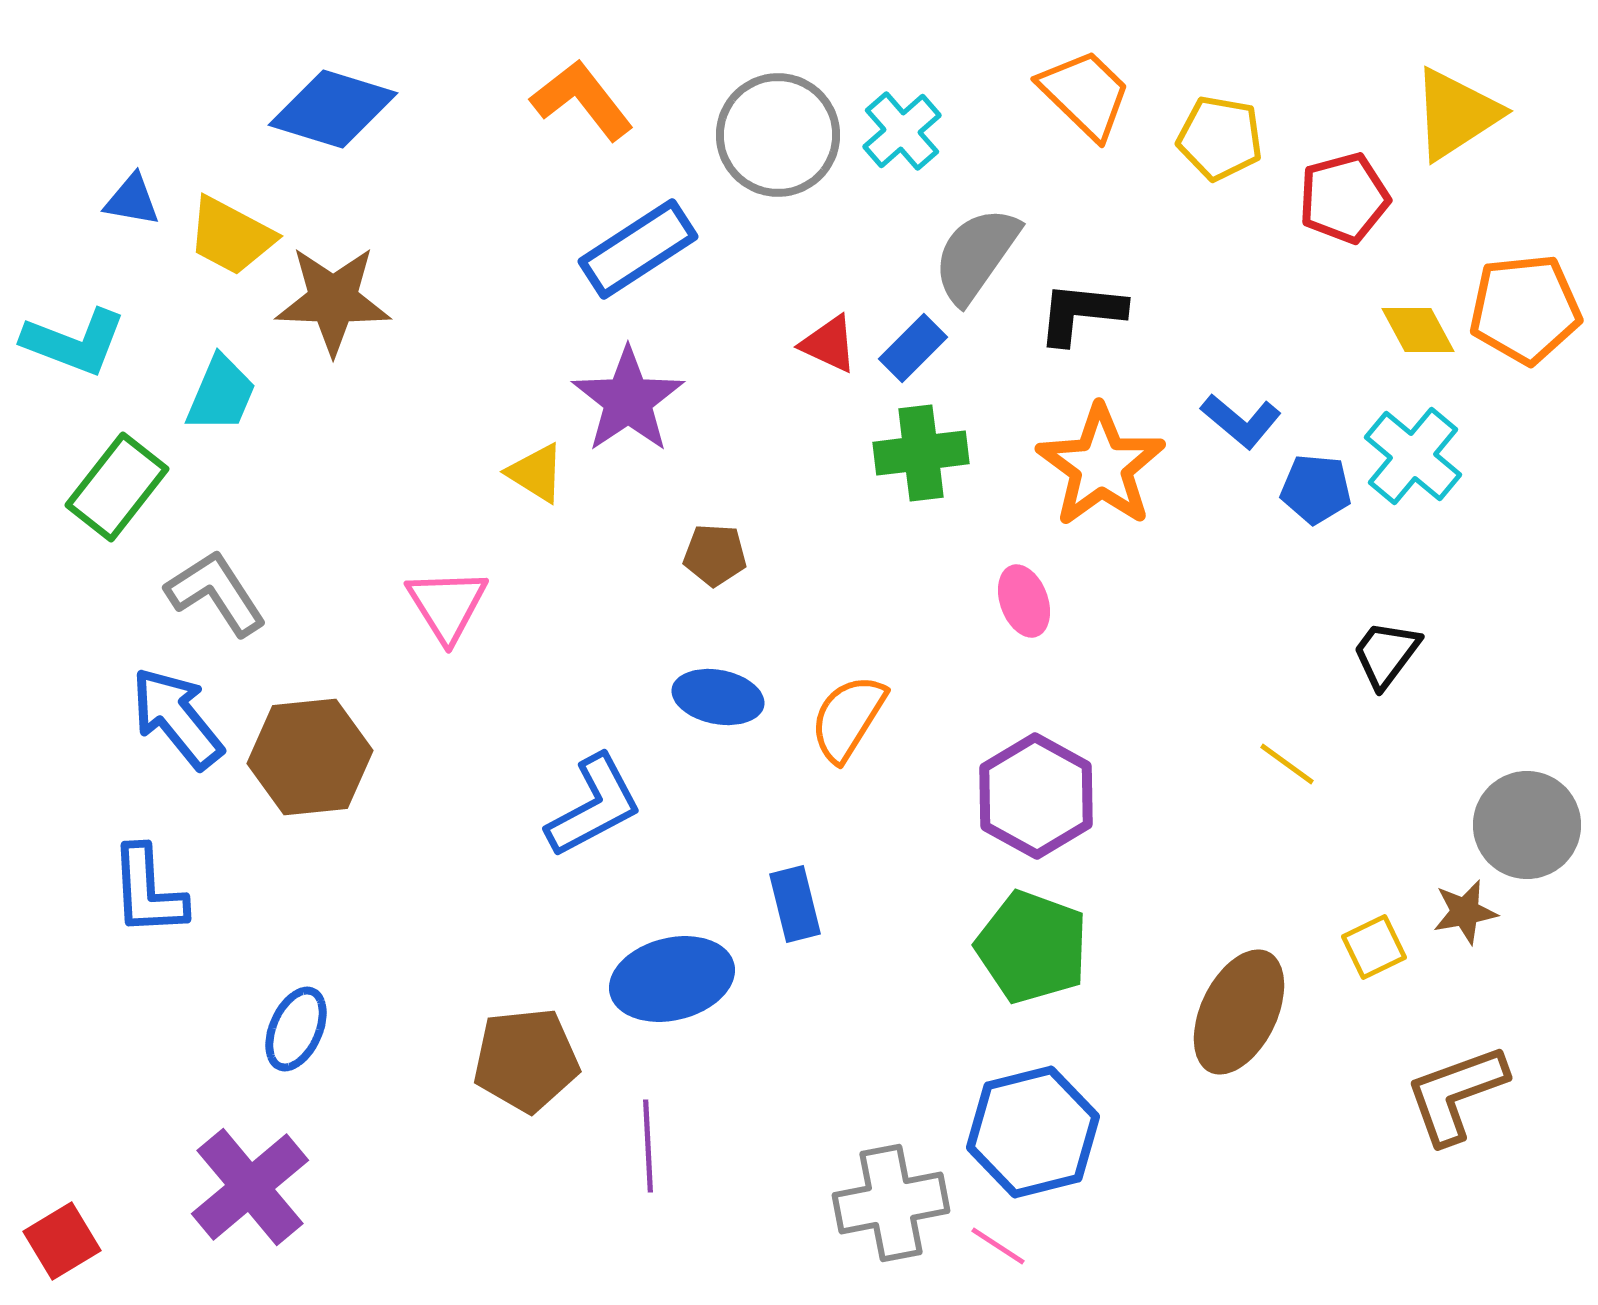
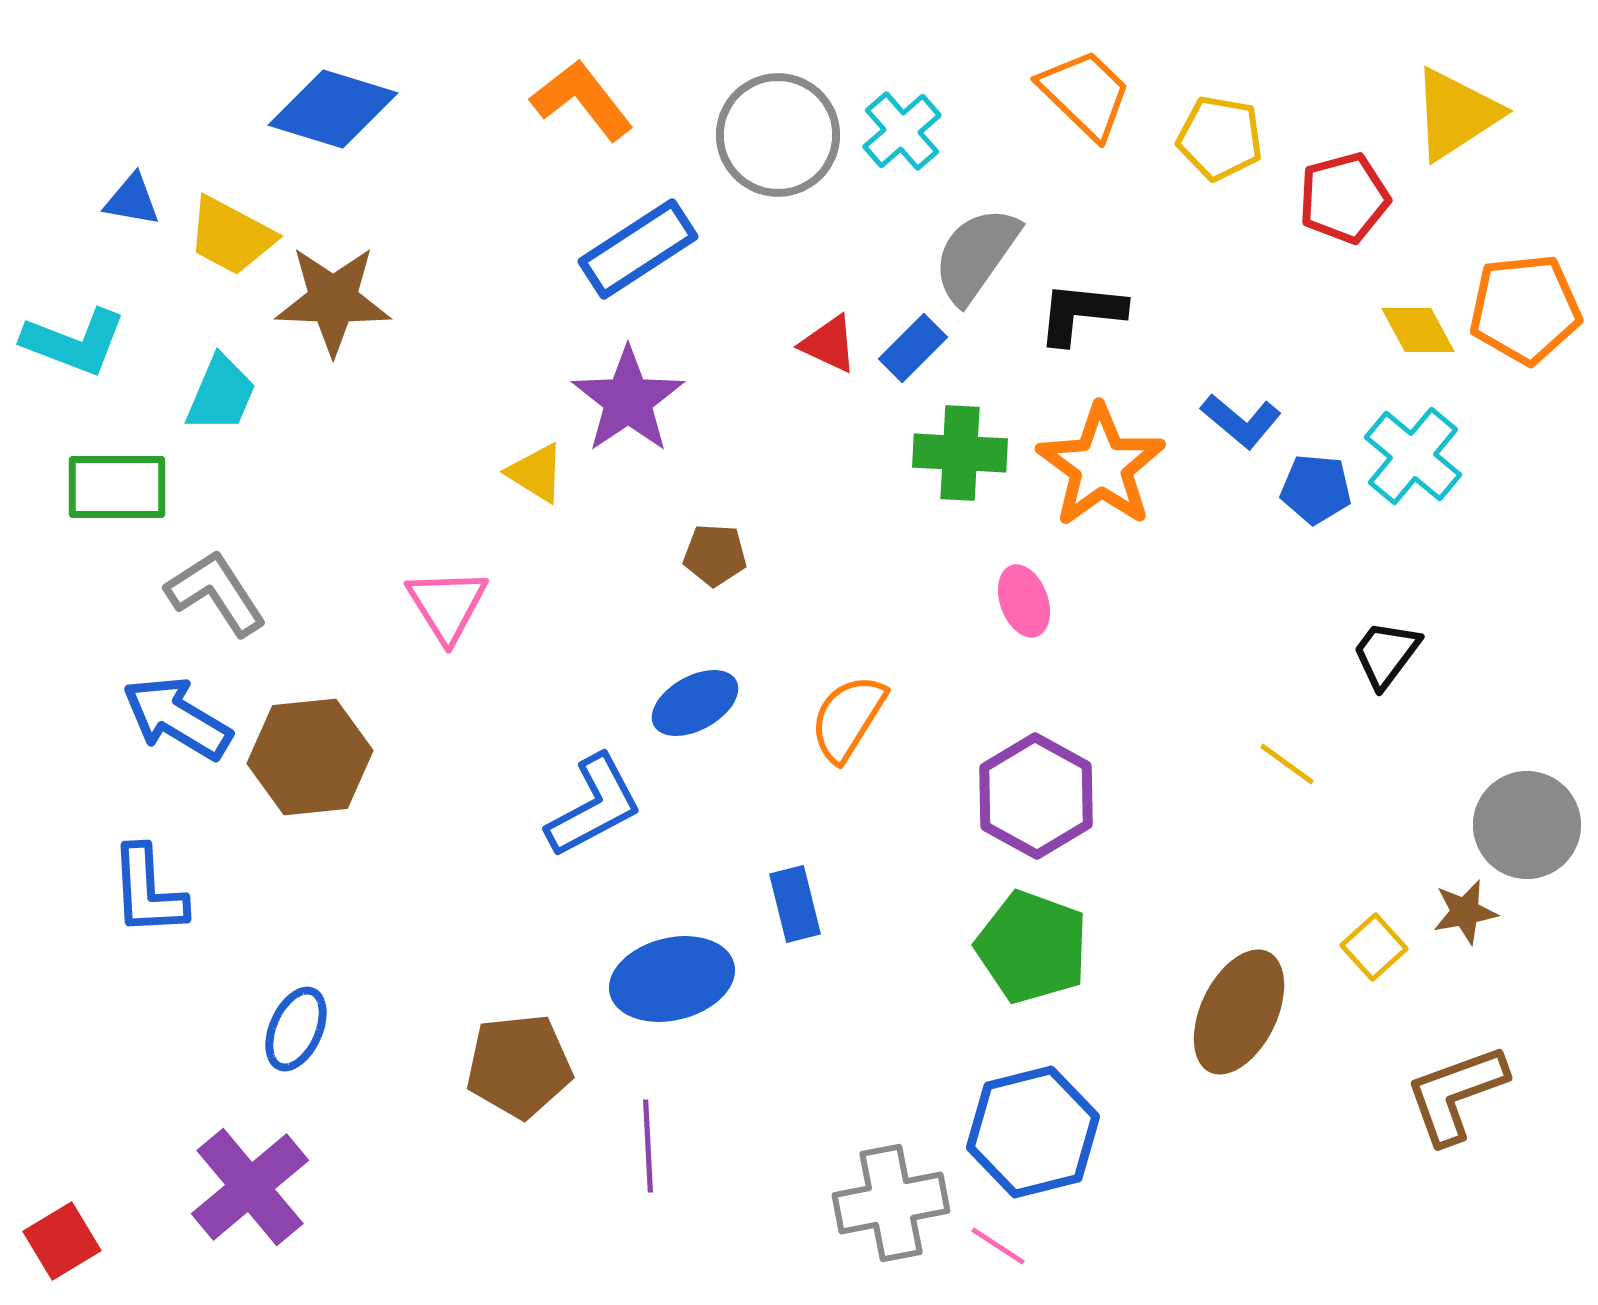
green cross at (921, 453): moved 39 px right; rotated 10 degrees clockwise
green rectangle at (117, 487): rotated 52 degrees clockwise
blue ellipse at (718, 697): moved 23 px left, 6 px down; rotated 40 degrees counterclockwise
blue arrow at (177, 718): rotated 20 degrees counterclockwise
yellow square at (1374, 947): rotated 16 degrees counterclockwise
brown pentagon at (526, 1060): moved 7 px left, 6 px down
